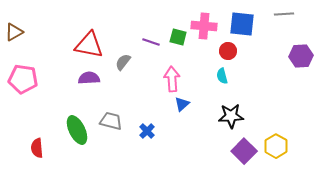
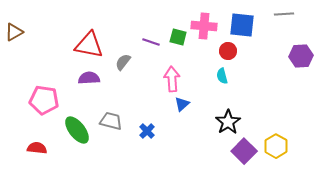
blue square: moved 1 px down
pink pentagon: moved 21 px right, 21 px down
black star: moved 3 px left, 6 px down; rotated 30 degrees counterclockwise
green ellipse: rotated 12 degrees counterclockwise
red semicircle: rotated 102 degrees clockwise
